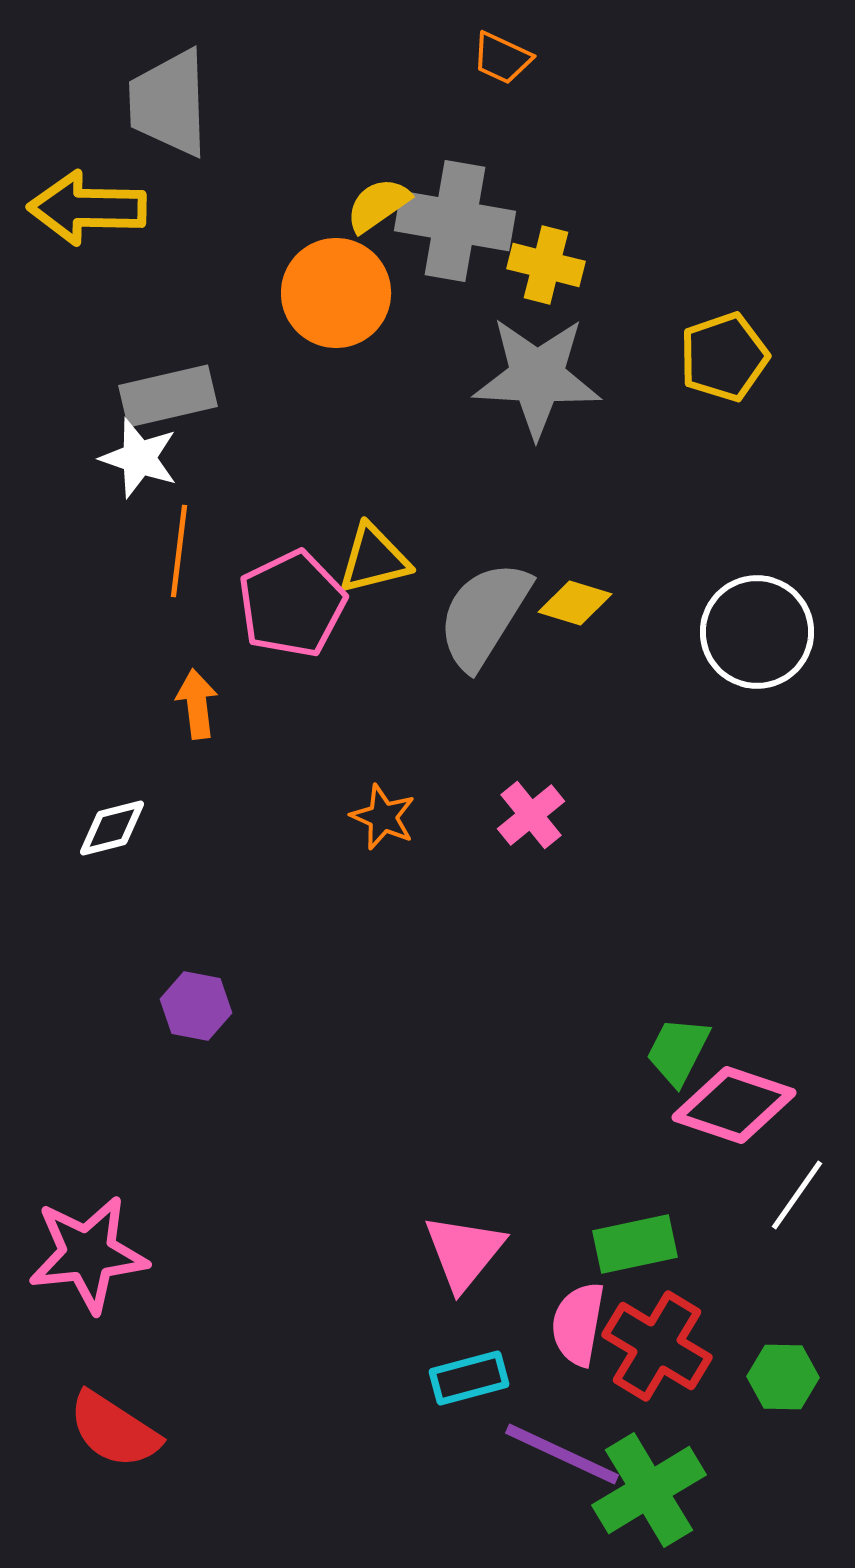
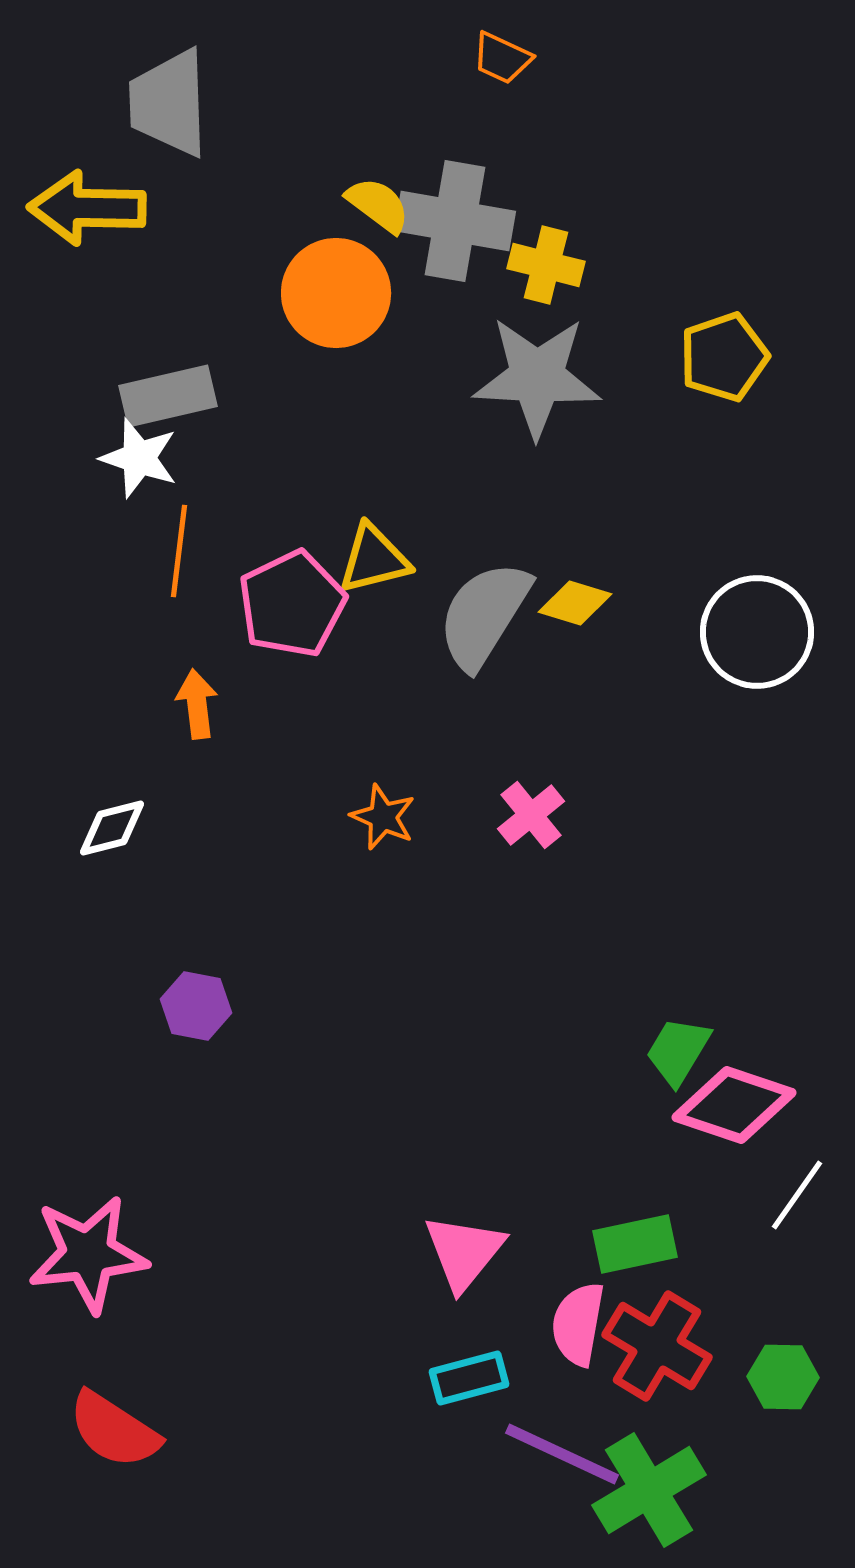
yellow semicircle: rotated 72 degrees clockwise
green trapezoid: rotated 4 degrees clockwise
